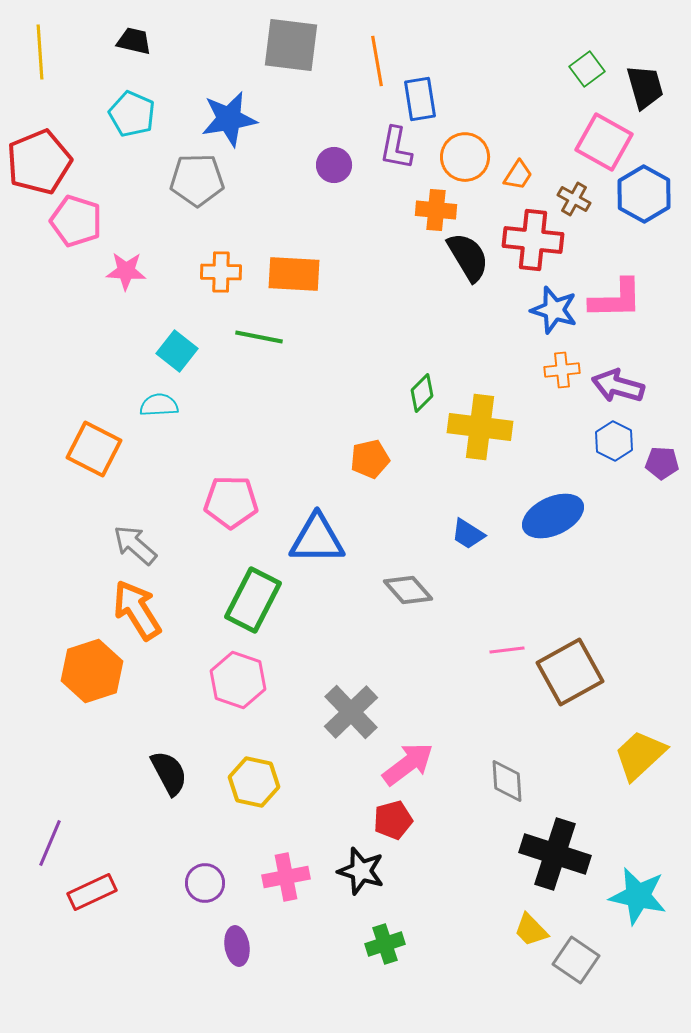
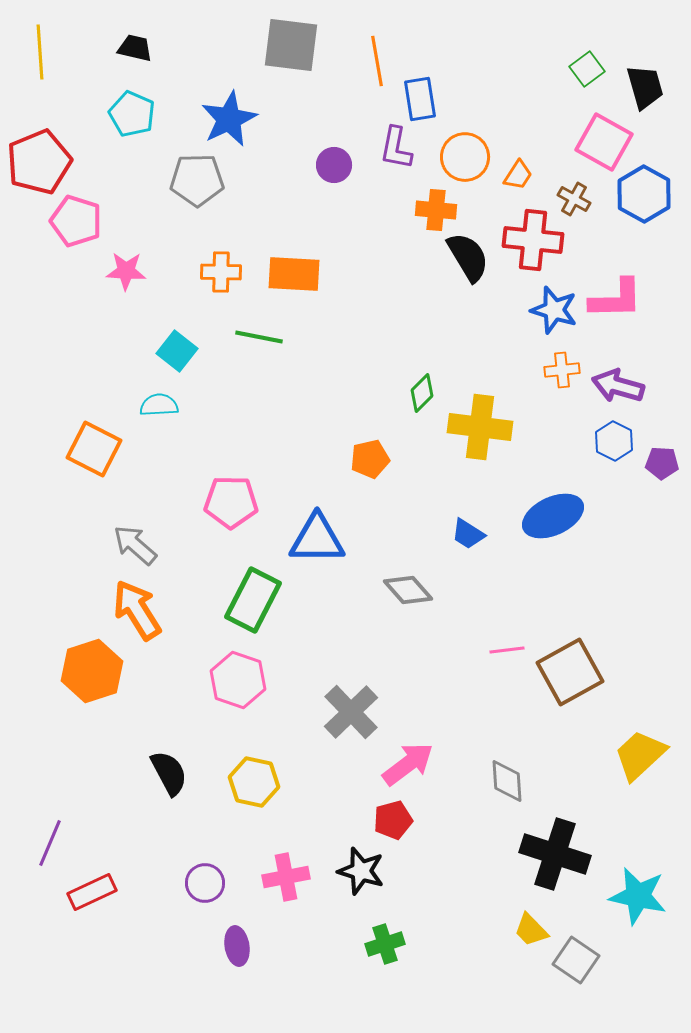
black trapezoid at (134, 41): moved 1 px right, 7 px down
blue star at (229, 119): rotated 16 degrees counterclockwise
